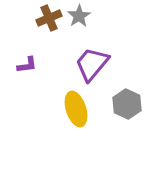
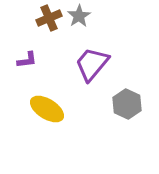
purple L-shape: moved 5 px up
yellow ellipse: moved 29 px left; rotated 40 degrees counterclockwise
